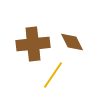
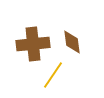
brown diamond: rotated 20 degrees clockwise
